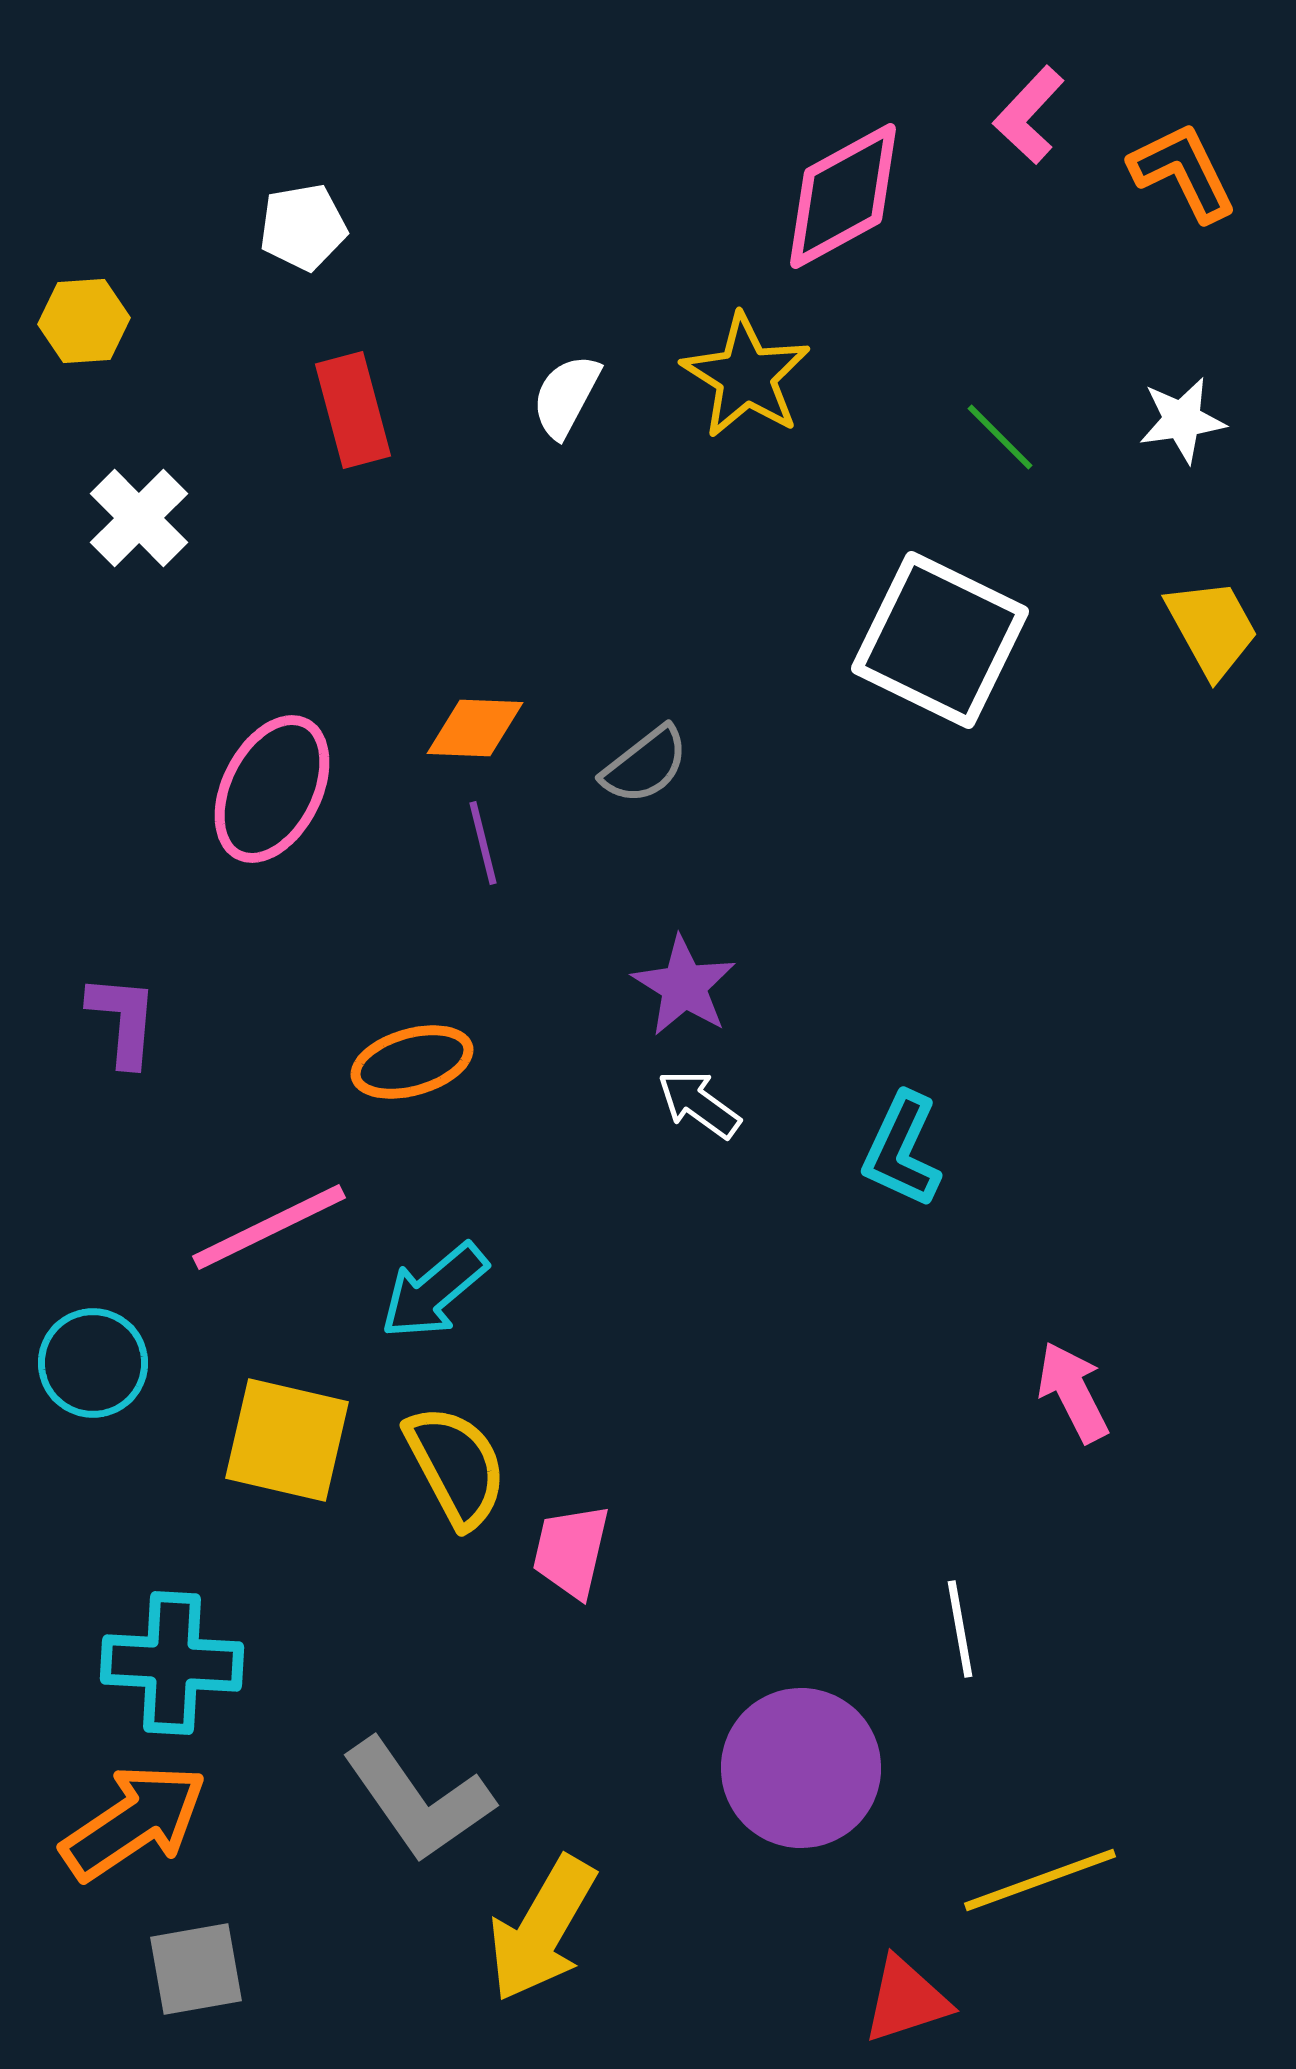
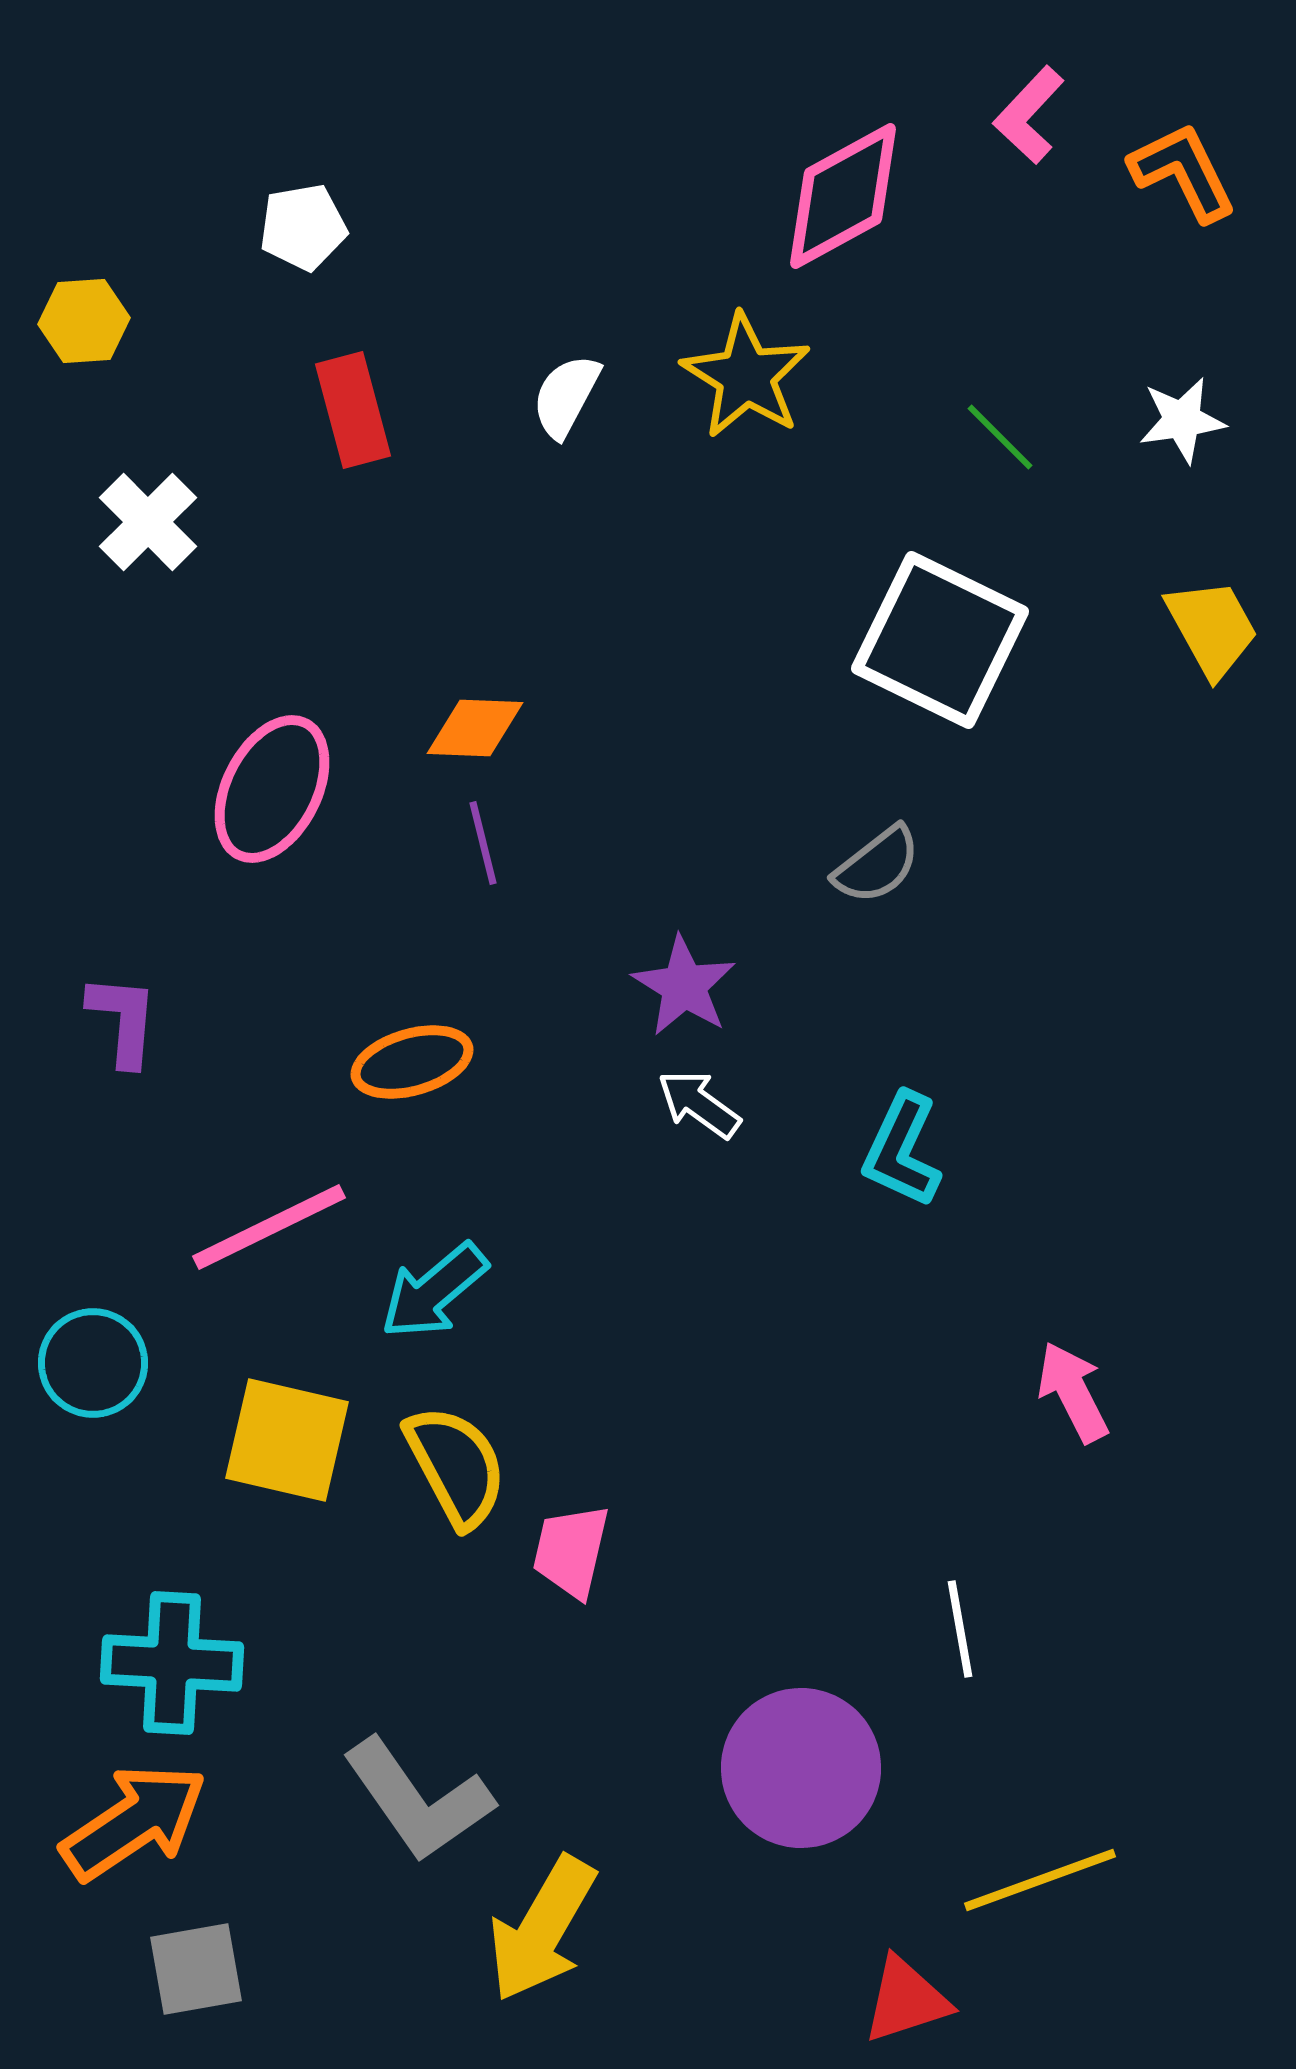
white cross: moved 9 px right, 4 px down
gray semicircle: moved 232 px right, 100 px down
